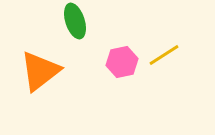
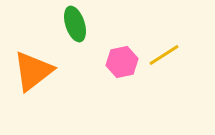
green ellipse: moved 3 px down
orange triangle: moved 7 px left
